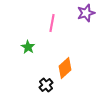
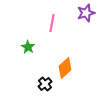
black cross: moved 1 px left, 1 px up
